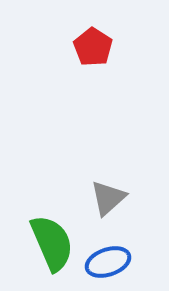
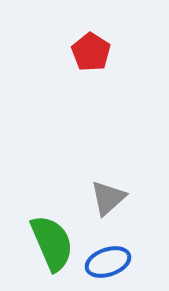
red pentagon: moved 2 px left, 5 px down
